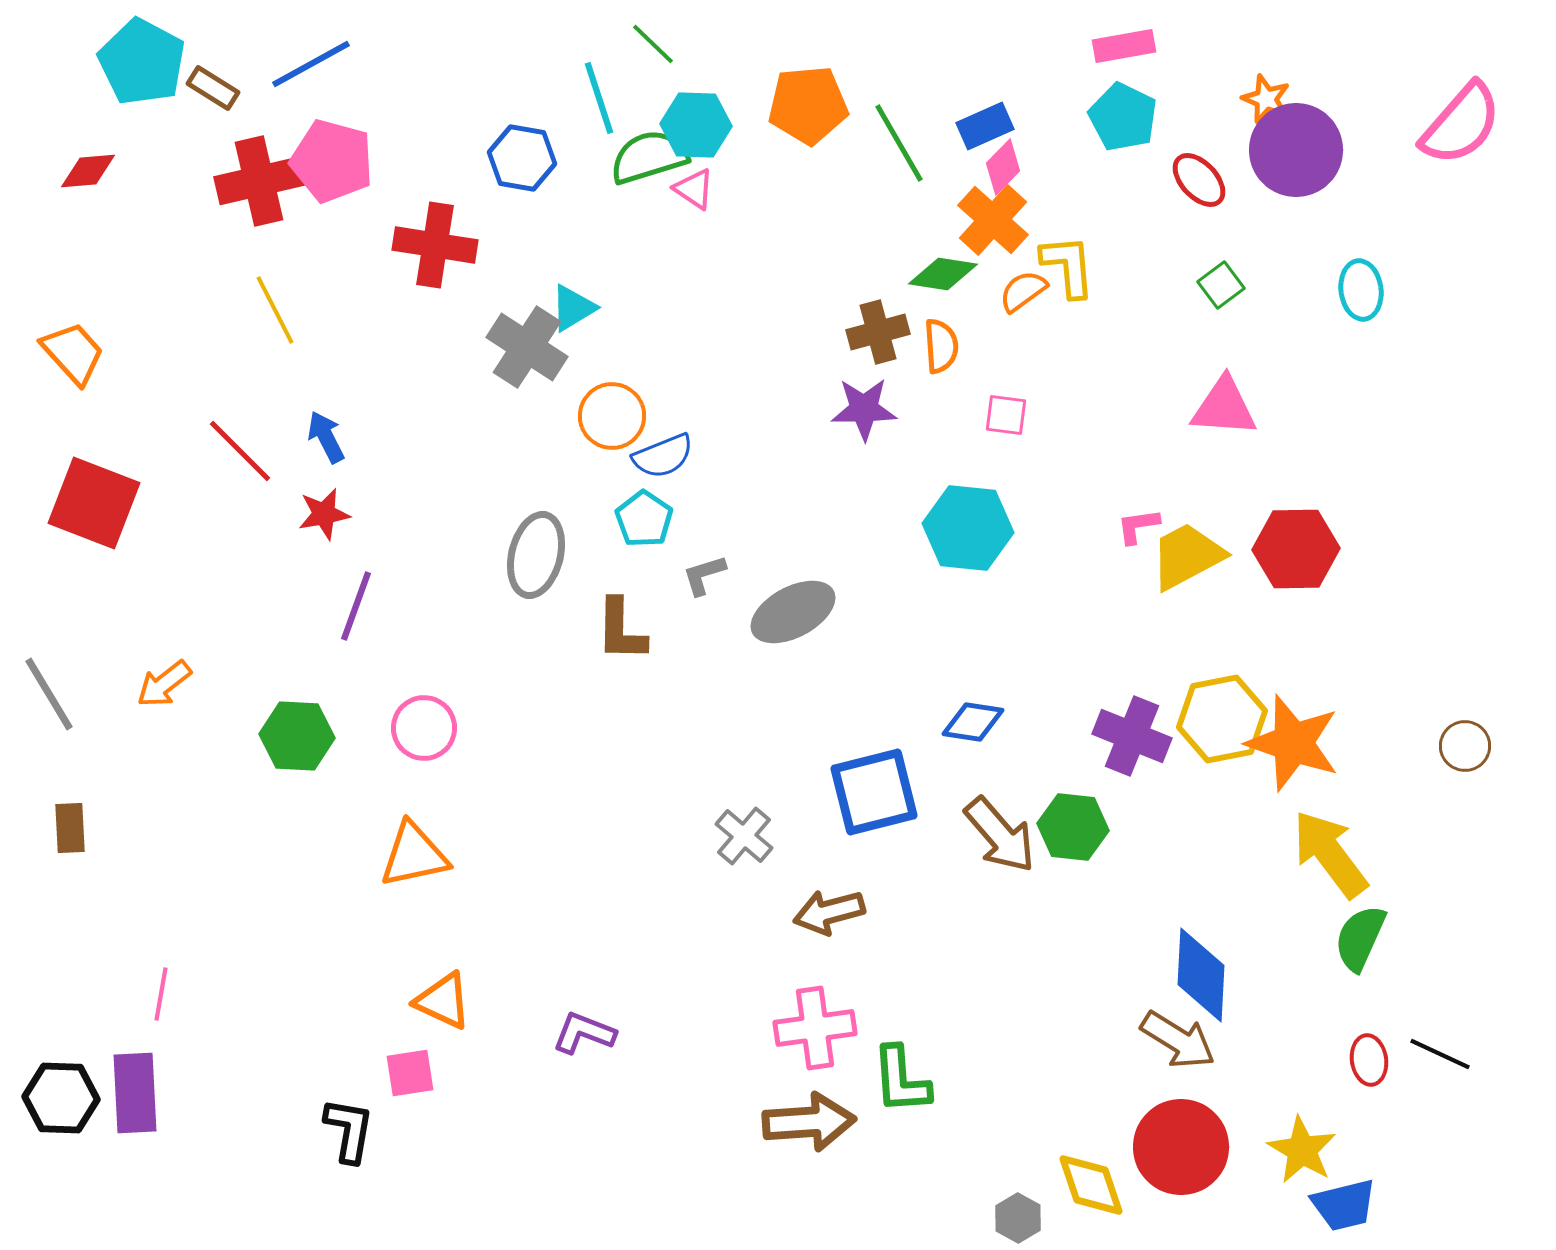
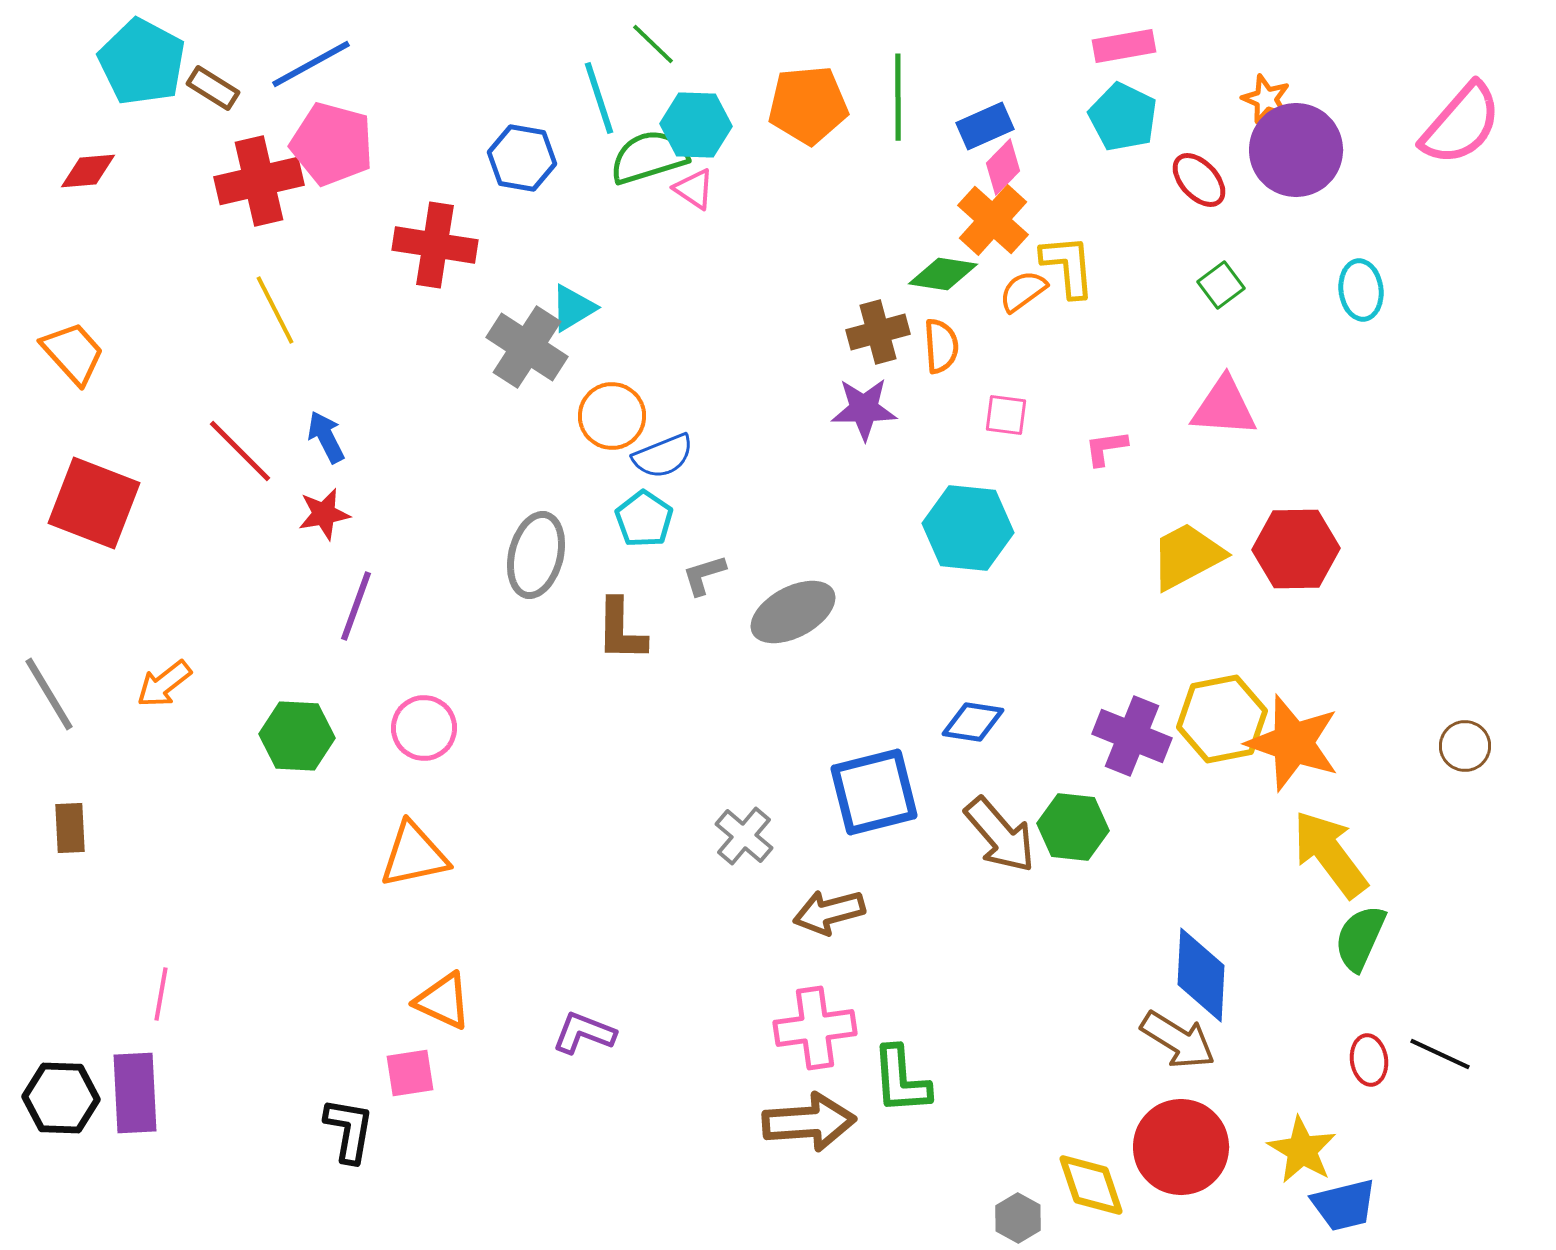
green line at (899, 143): moved 1 px left, 46 px up; rotated 30 degrees clockwise
pink pentagon at (332, 161): moved 17 px up
pink L-shape at (1138, 526): moved 32 px left, 78 px up
